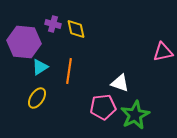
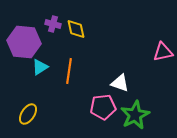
yellow ellipse: moved 9 px left, 16 px down
